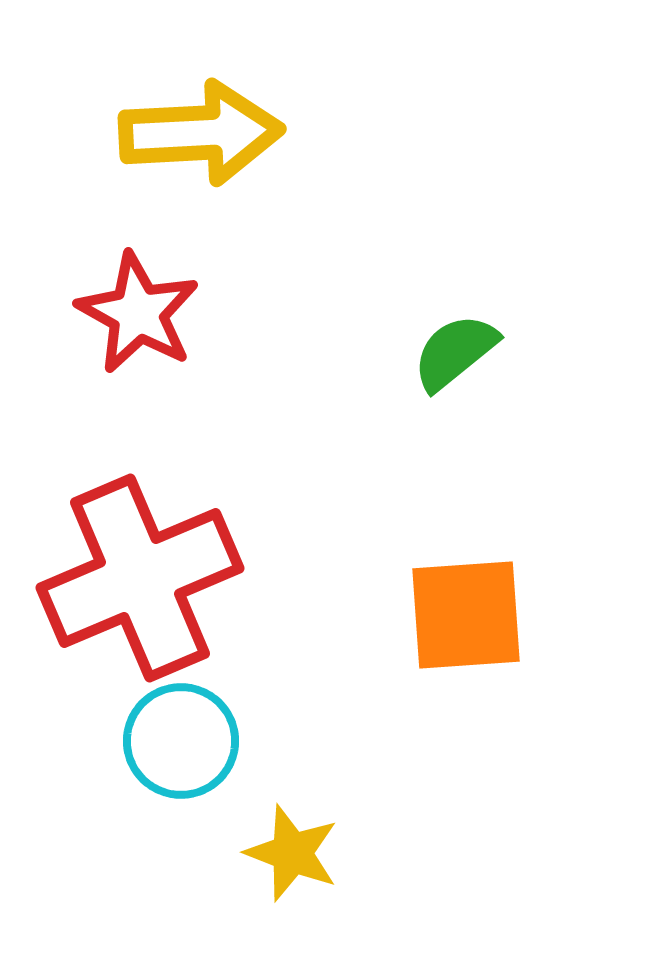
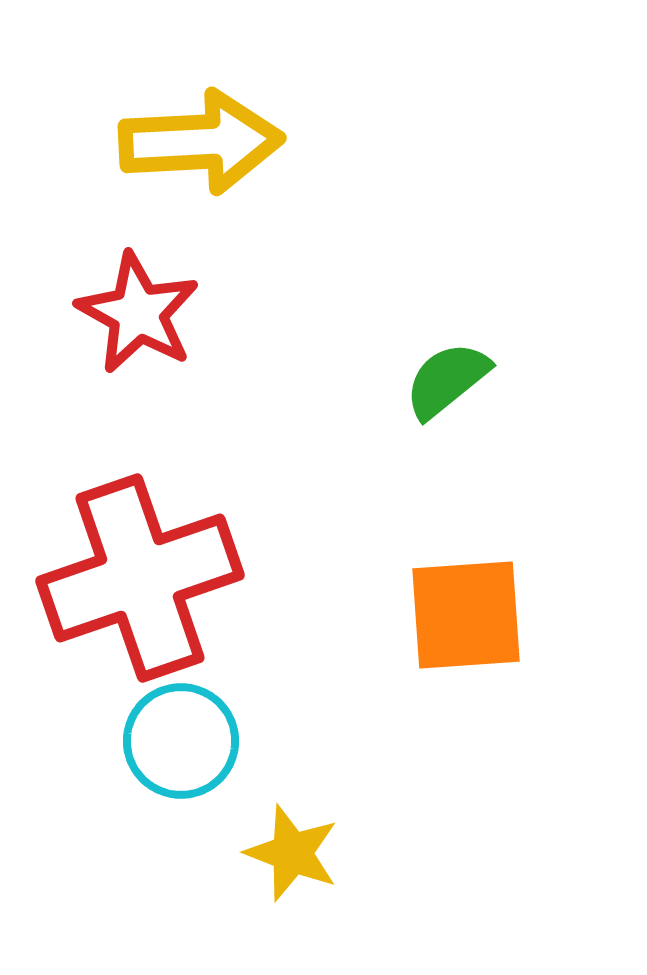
yellow arrow: moved 9 px down
green semicircle: moved 8 px left, 28 px down
red cross: rotated 4 degrees clockwise
